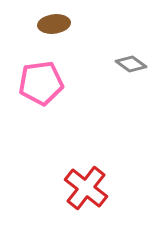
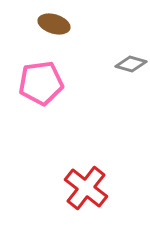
brown ellipse: rotated 24 degrees clockwise
gray diamond: rotated 20 degrees counterclockwise
